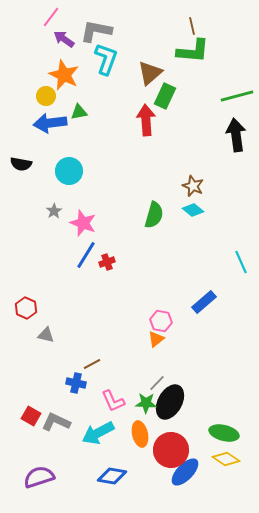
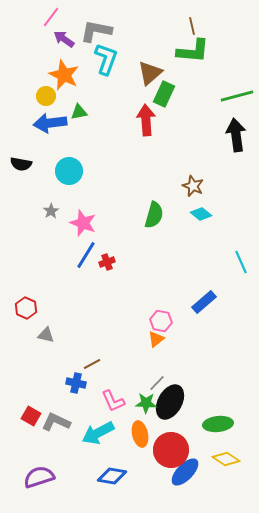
green rectangle at (165, 96): moved 1 px left, 2 px up
cyan diamond at (193, 210): moved 8 px right, 4 px down
gray star at (54, 211): moved 3 px left
green ellipse at (224, 433): moved 6 px left, 9 px up; rotated 20 degrees counterclockwise
